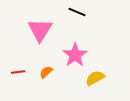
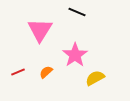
red line: rotated 16 degrees counterclockwise
